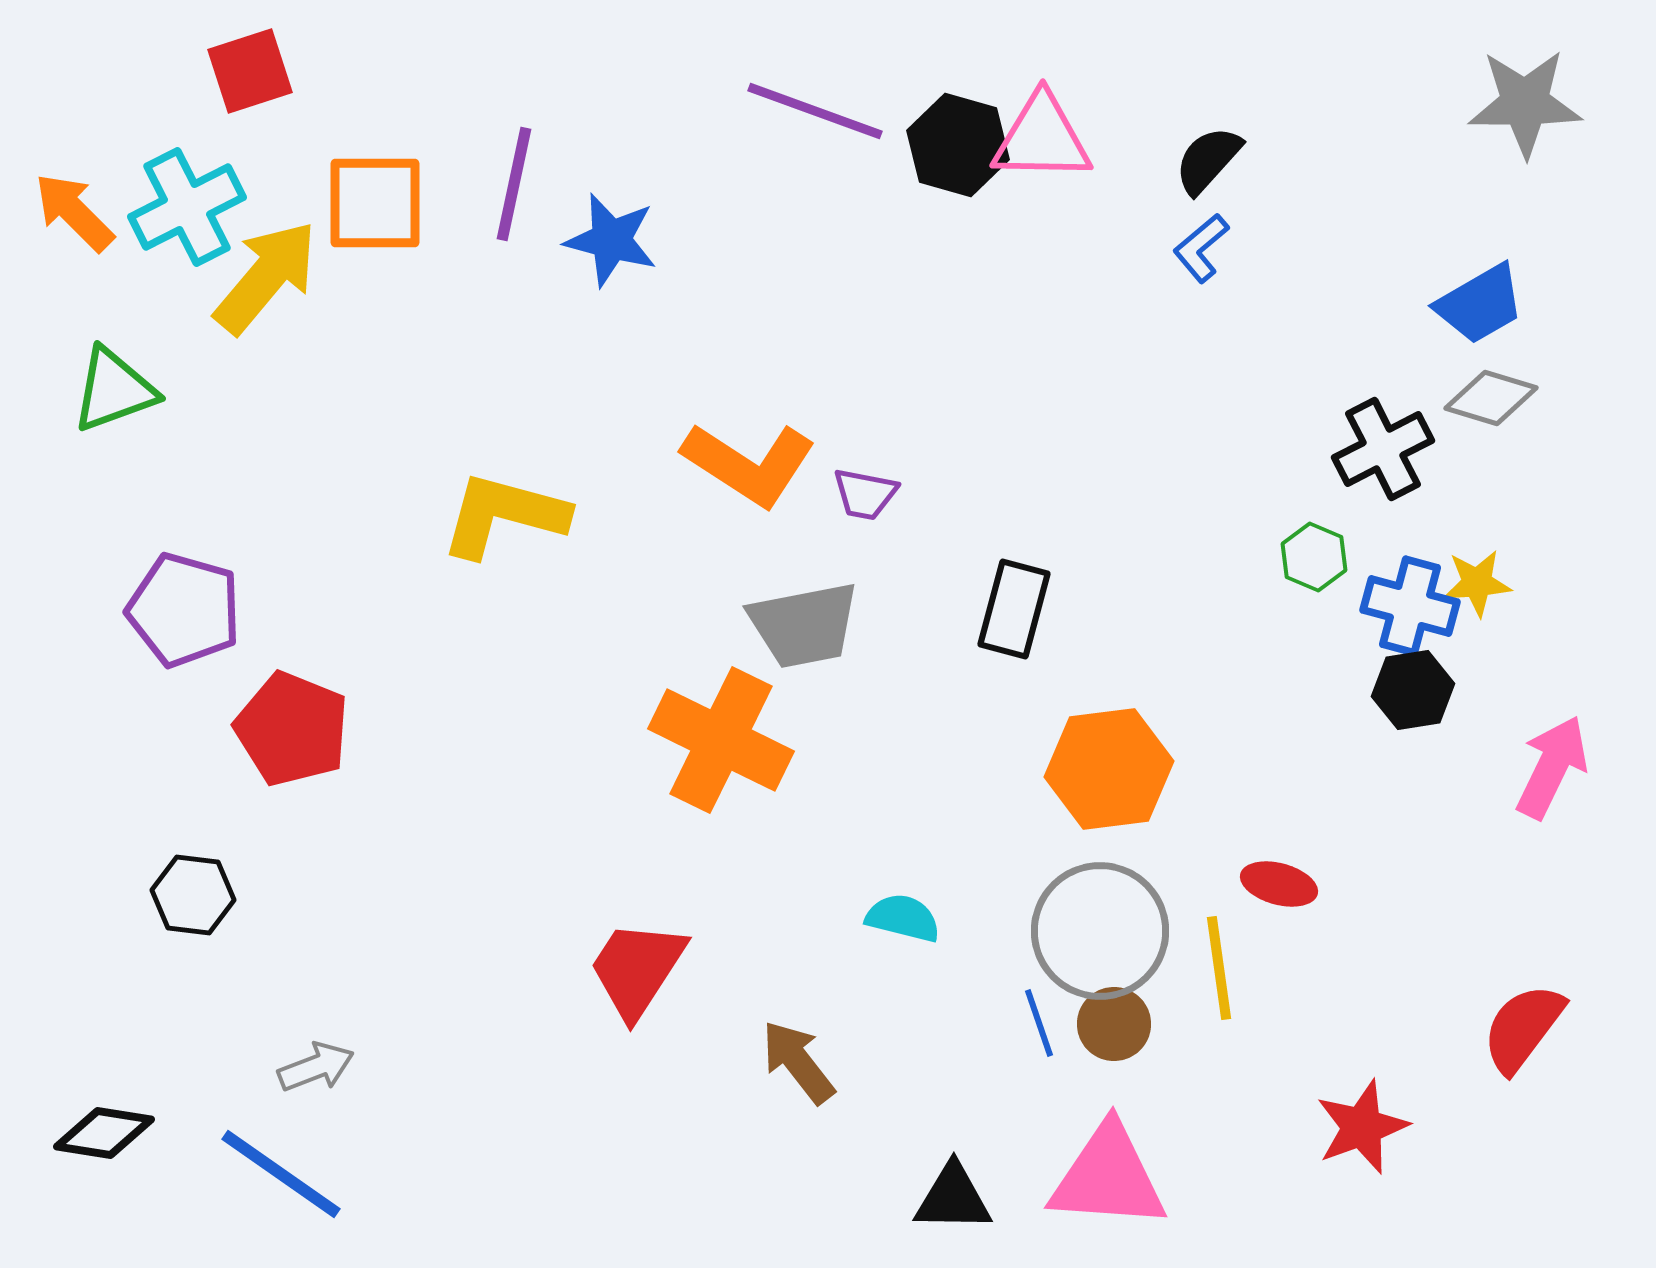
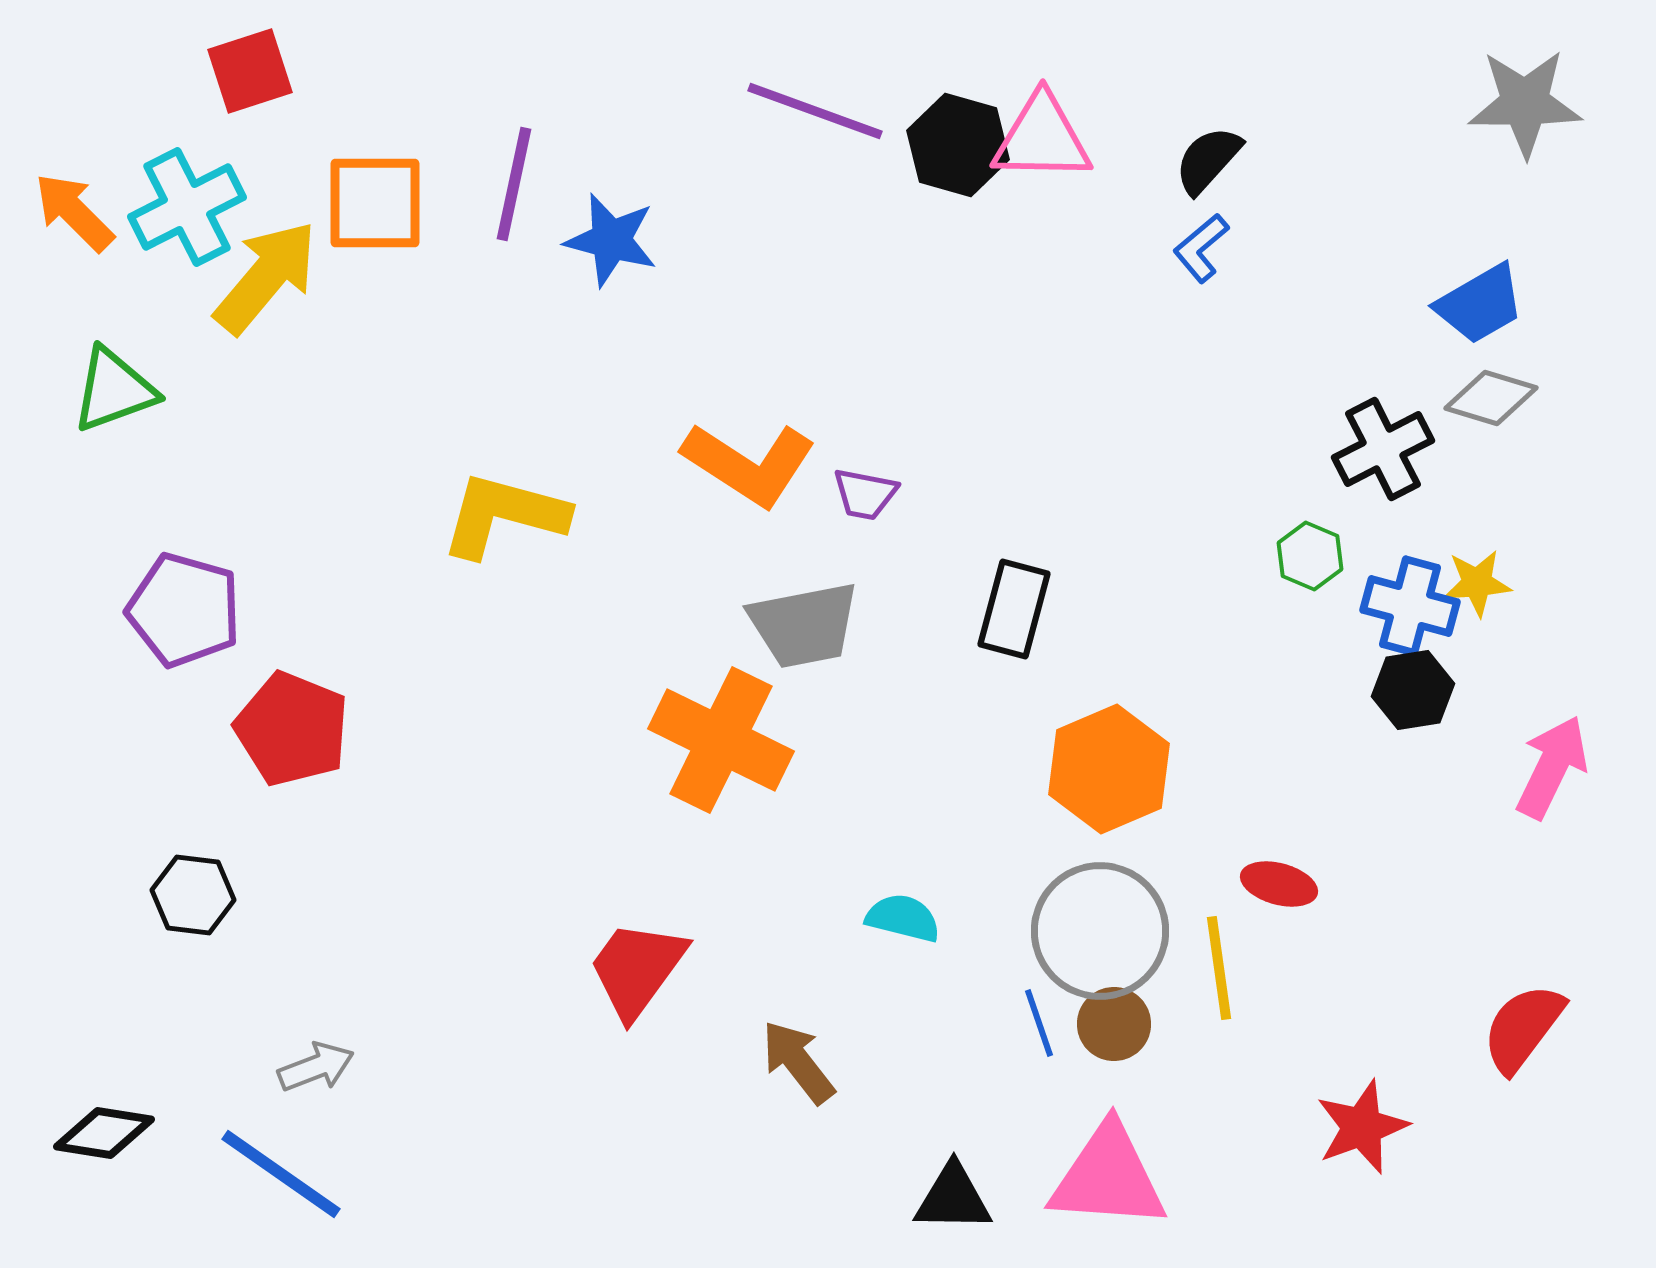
green hexagon at (1314, 557): moved 4 px left, 1 px up
orange hexagon at (1109, 769): rotated 16 degrees counterclockwise
red trapezoid at (637, 969): rotated 3 degrees clockwise
